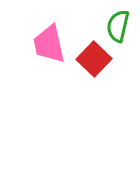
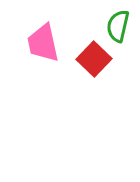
pink trapezoid: moved 6 px left, 1 px up
